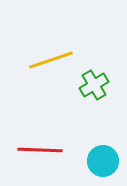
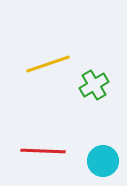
yellow line: moved 3 px left, 4 px down
red line: moved 3 px right, 1 px down
